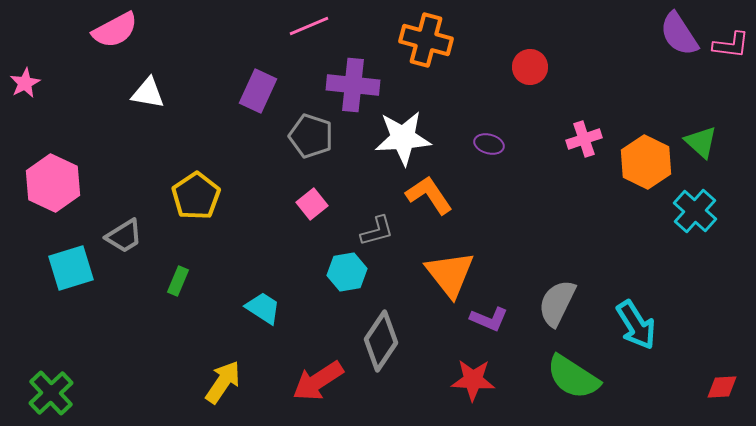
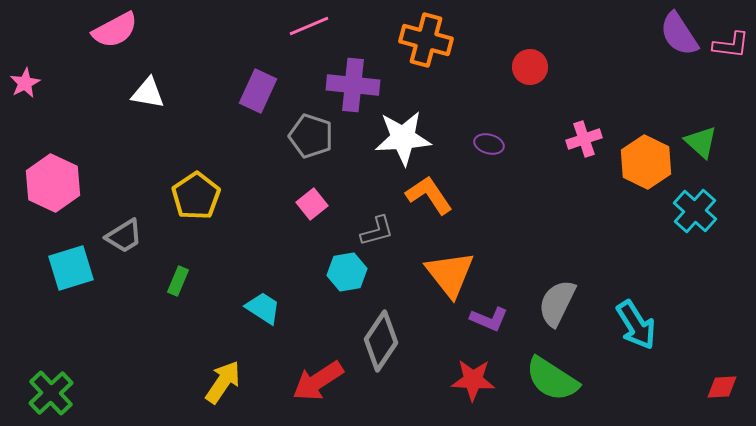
green semicircle: moved 21 px left, 2 px down
